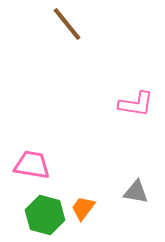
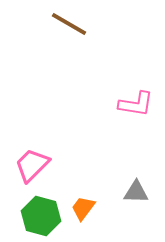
brown line: moved 2 px right; rotated 21 degrees counterclockwise
pink trapezoid: rotated 54 degrees counterclockwise
gray triangle: rotated 8 degrees counterclockwise
green hexagon: moved 4 px left, 1 px down
